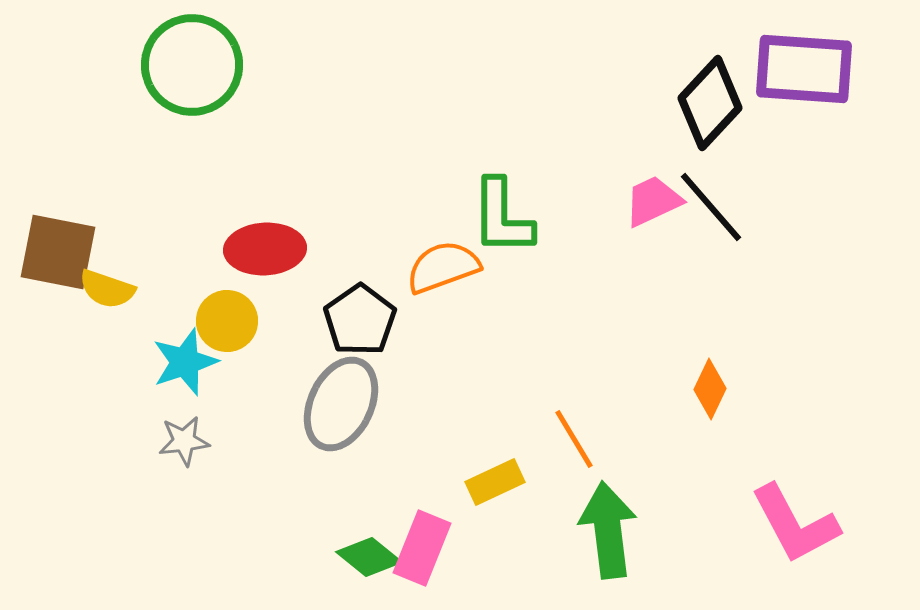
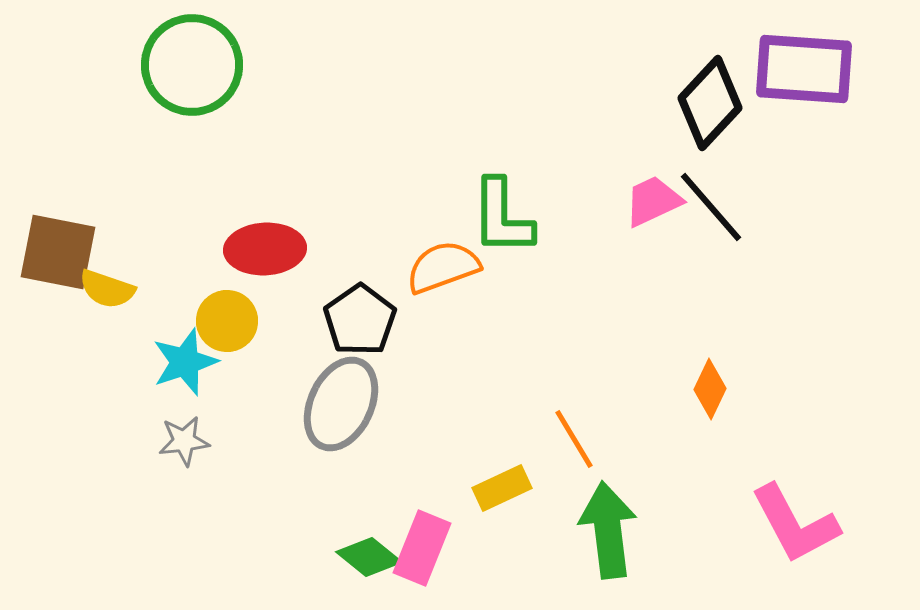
yellow rectangle: moved 7 px right, 6 px down
